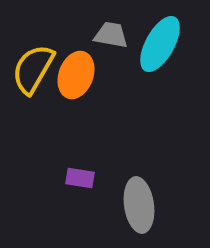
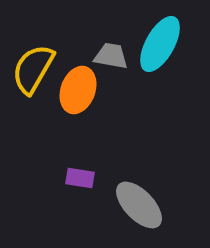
gray trapezoid: moved 21 px down
orange ellipse: moved 2 px right, 15 px down
gray ellipse: rotated 36 degrees counterclockwise
